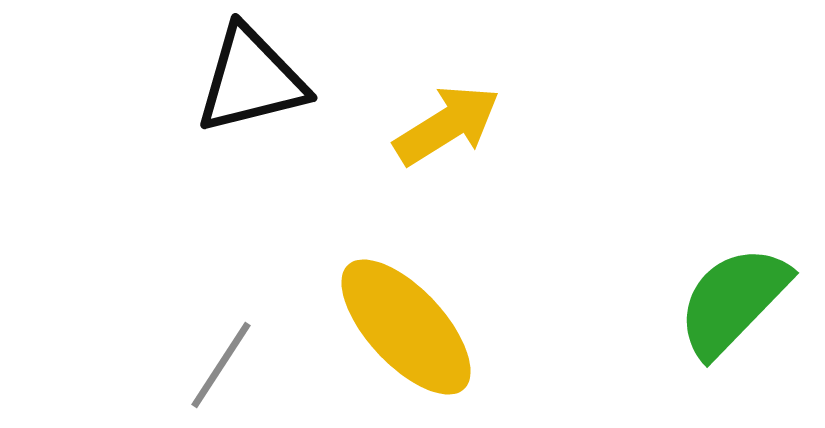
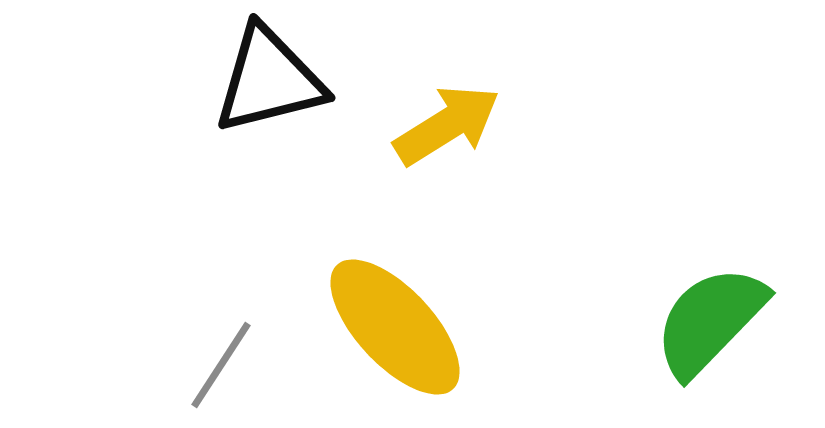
black triangle: moved 18 px right
green semicircle: moved 23 px left, 20 px down
yellow ellipse: moved 11 px left
